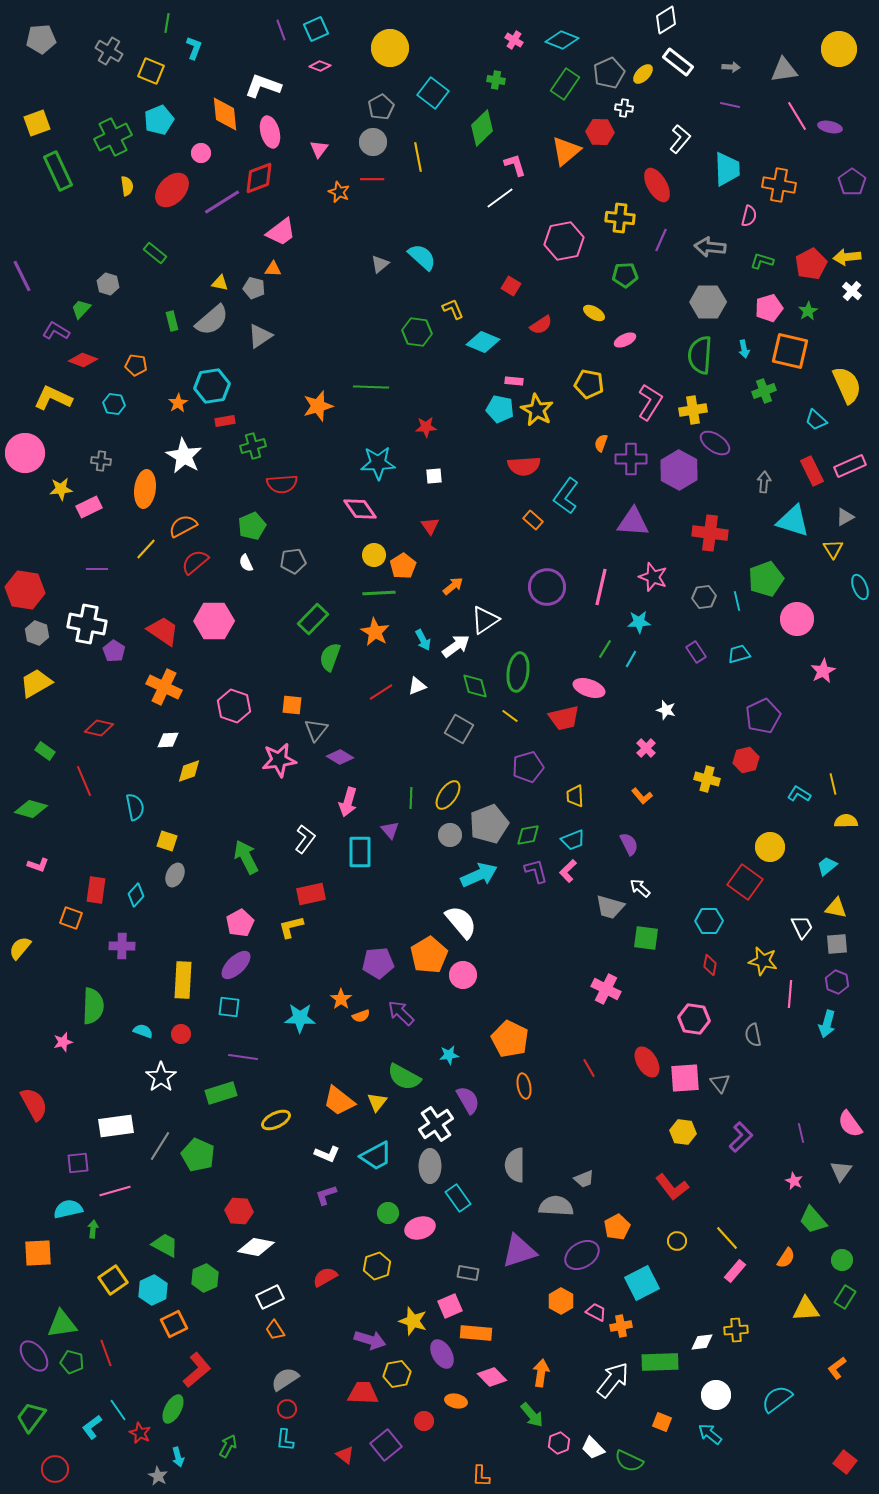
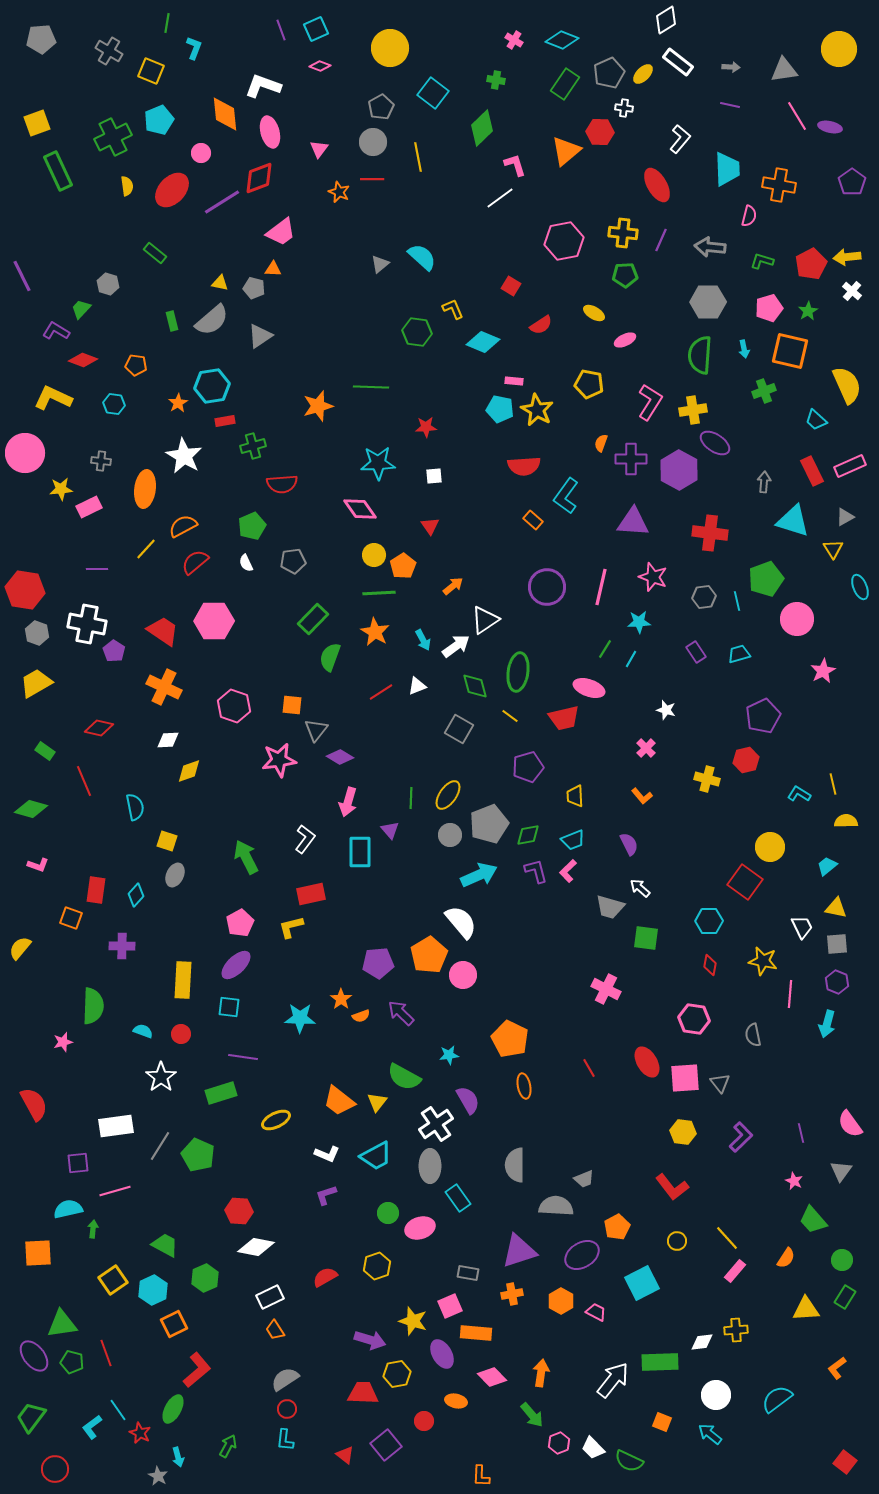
yellow cross at (620, 218): moved 3 px right, 15 px down
orange cross at (621, 1326): moved 109 px left, 32 px up
